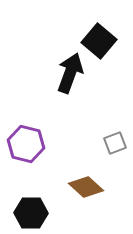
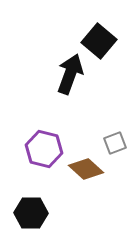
black arrow: moved 1 px down
purple hexagon: moved 18 px right, 5 px down
brown diamond: moved 18 px up
